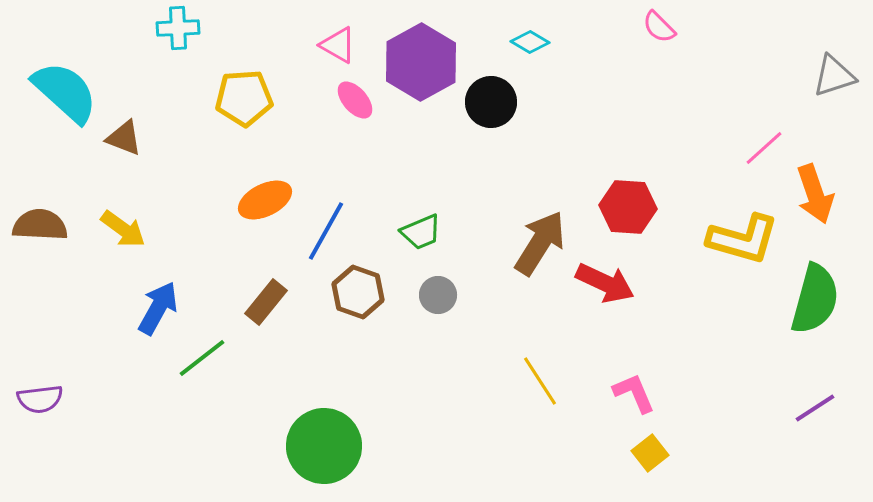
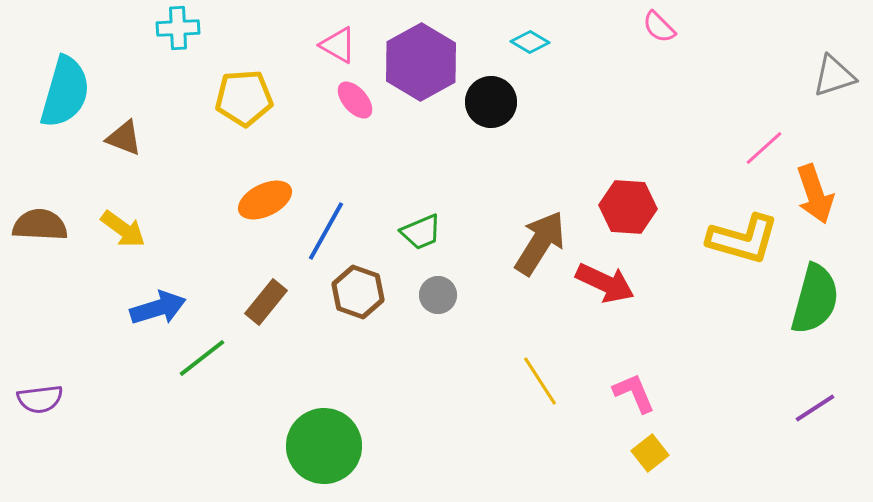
cyan semicircle: rotated 64 degrees clockwise
blue arrow: rotated 44 degrees clockwise
